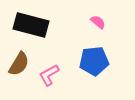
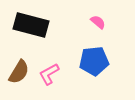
brown semicircle: moved 8 px down
pink L-shape: moved 1 px up
